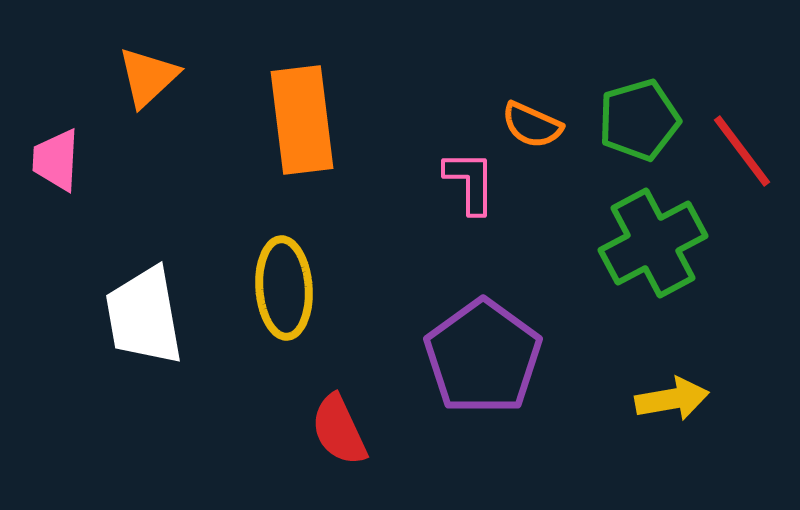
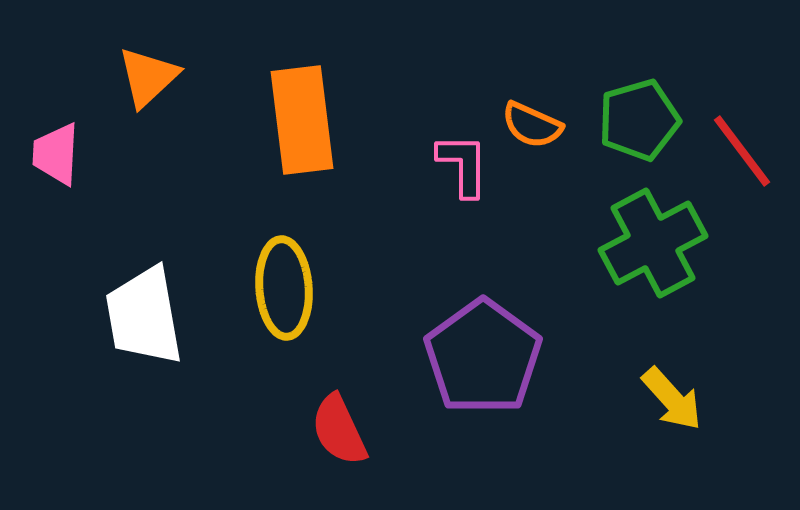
pink trapezoid: moved 6 px up
pink L-shape: moved 7 px left, 17 px up
yellow arrow: rotated 58 degrees clockwise
